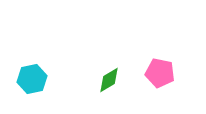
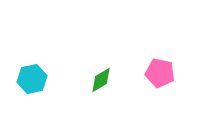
green diamond: moved 8 px left
